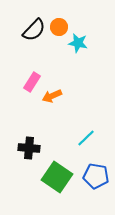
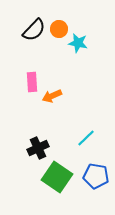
orange circle: moved 2 px down
pink rectangle: rotated 36 degrees counterclockwise
black cross: moved 9 px right; rotated 30 degrees counterclockwise
